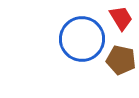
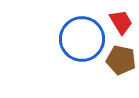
red trapezoid: moved 4 px down
